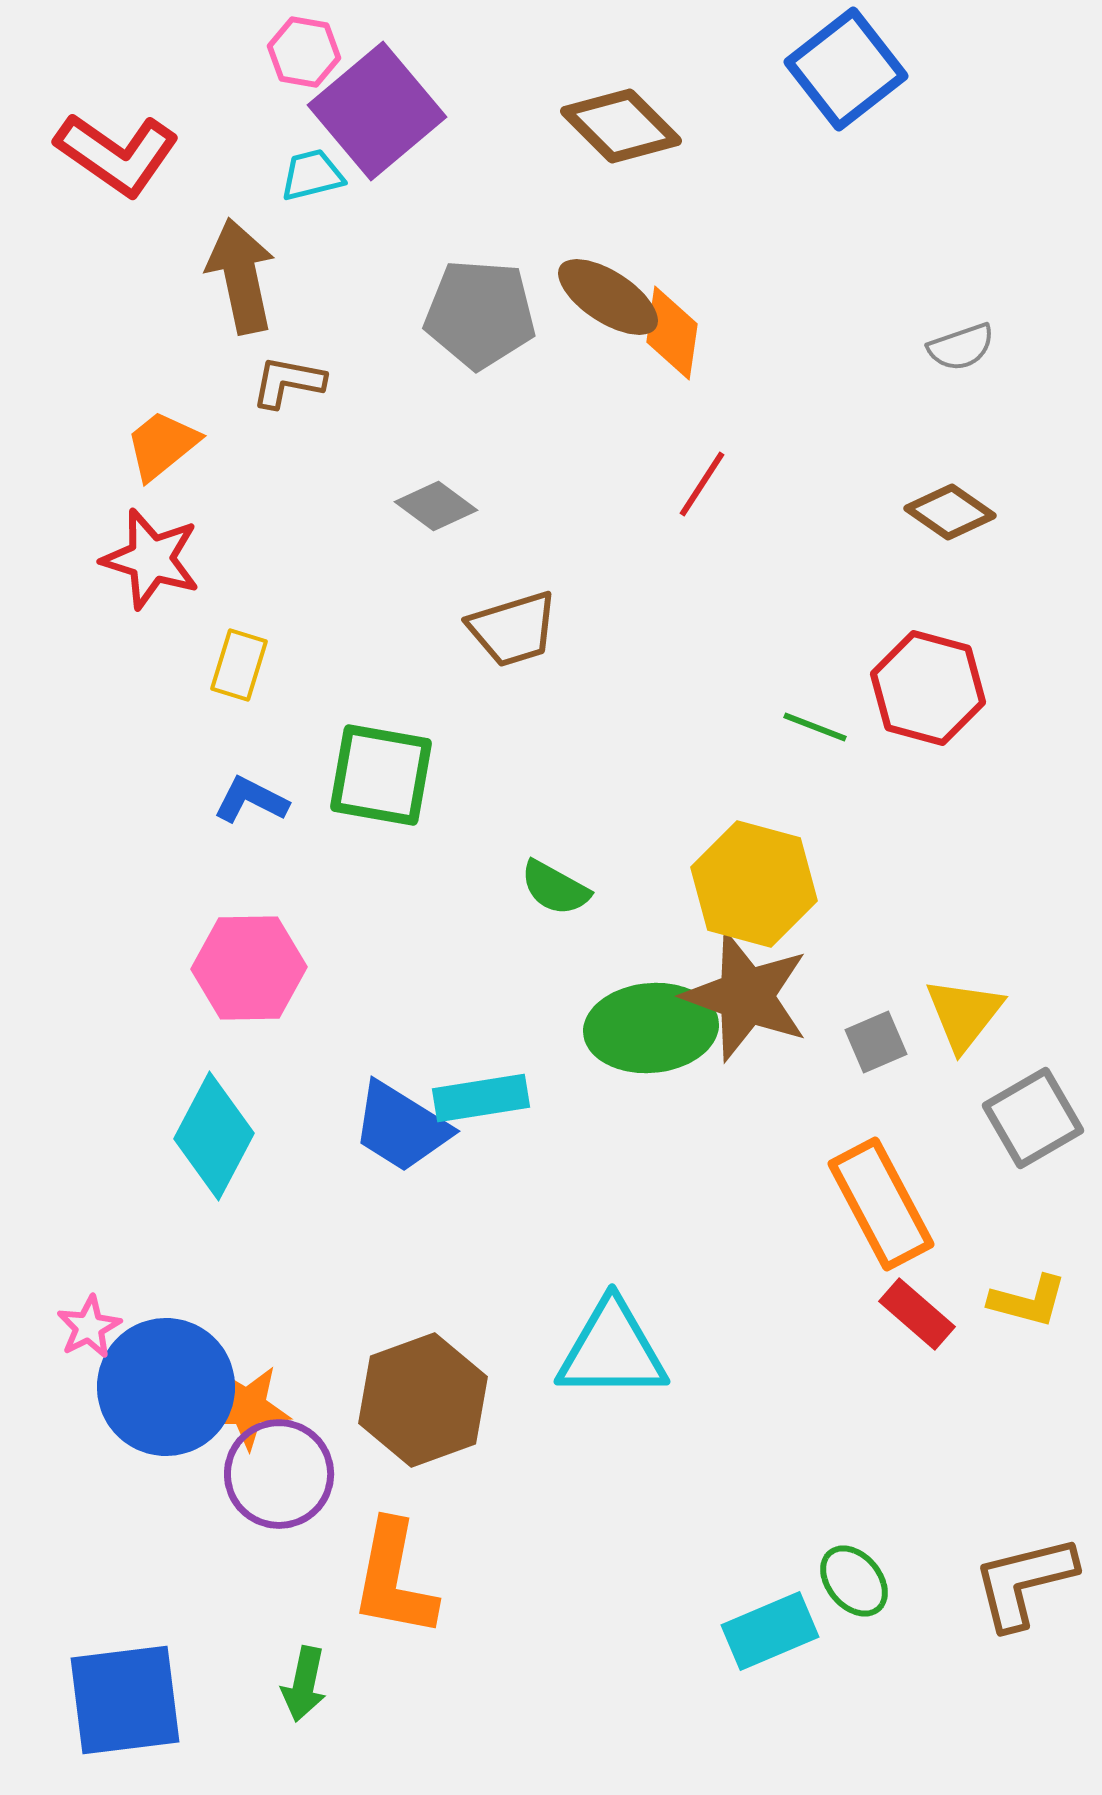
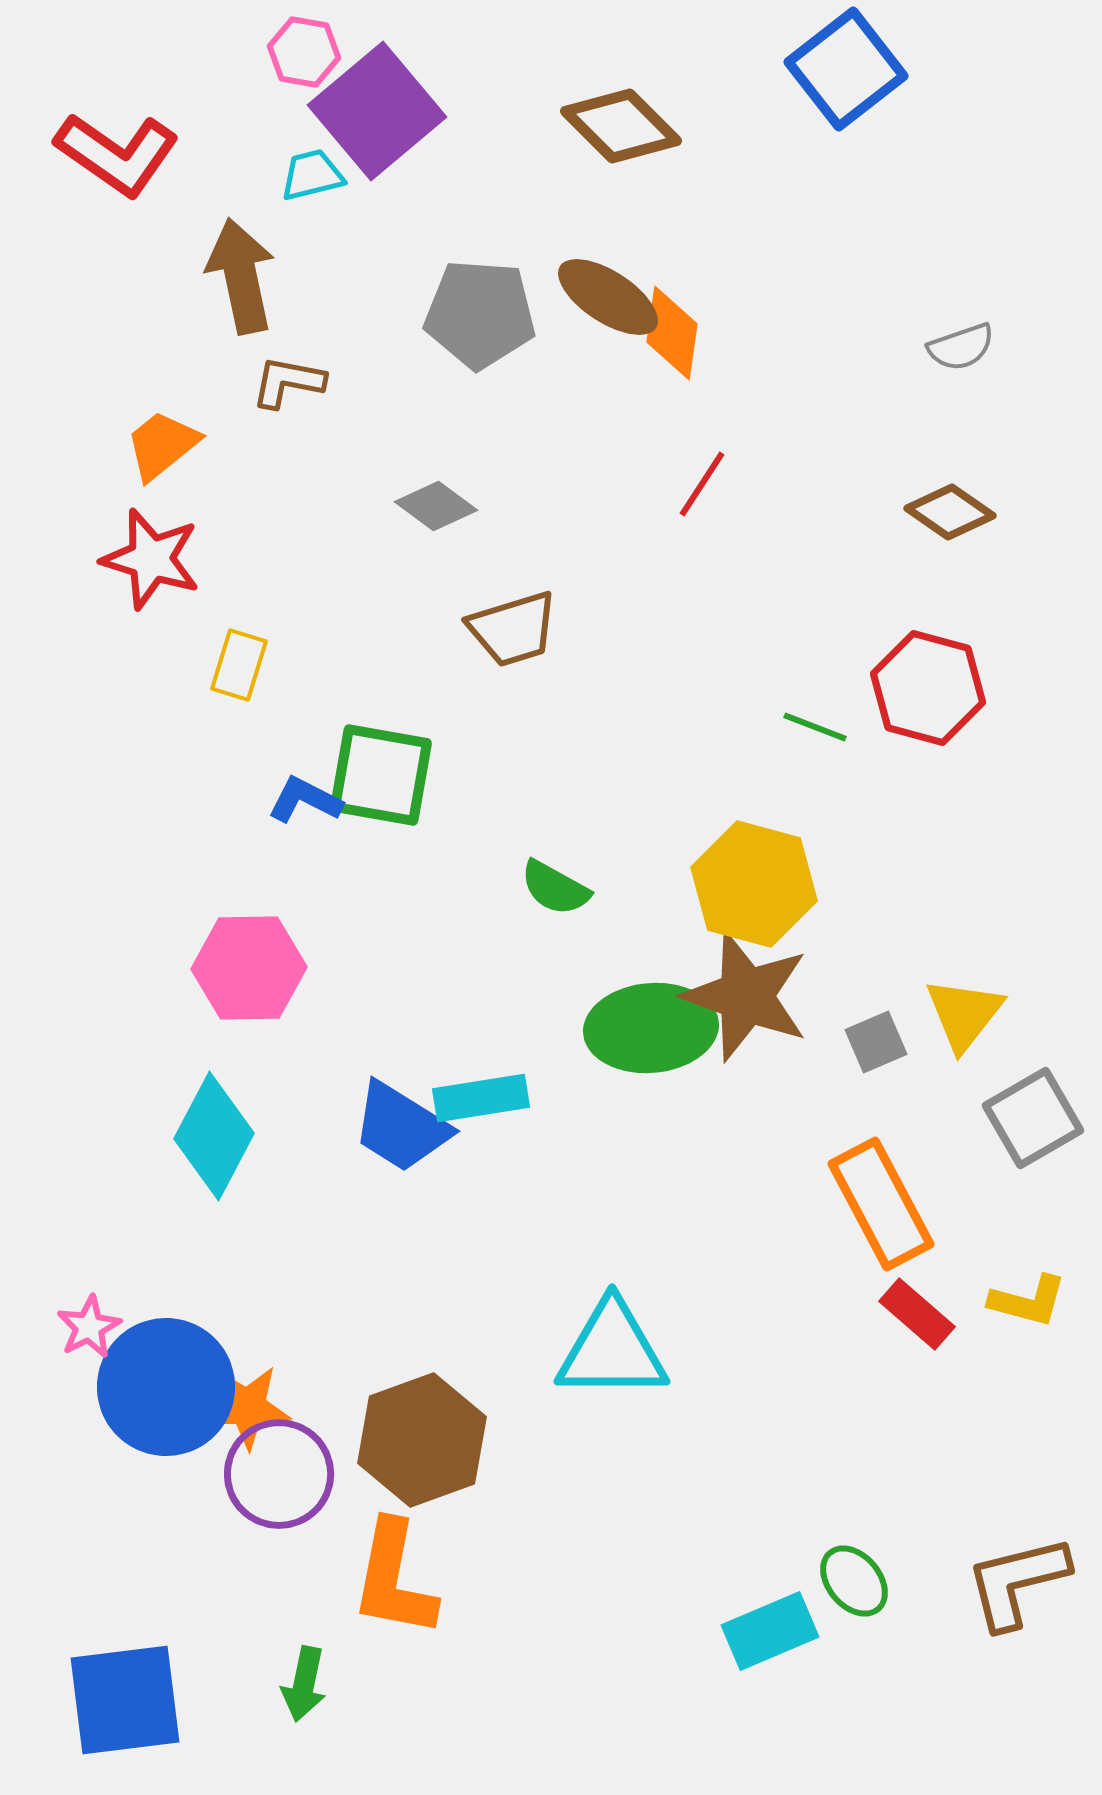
blue L-shape at (251, 800): moved 54 px right
brown hexagon at (423, 1400): moved 1 px left, 40 px down
brown L-shape at (1024, 1582): moved 7 px left
